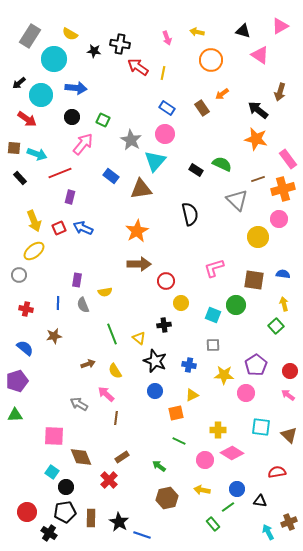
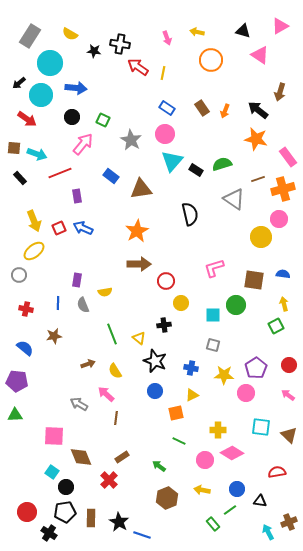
cyan circle at (54, 59): moved 4 px left, 4 px down
orange arrow at (222, 94): moved 3 px right, 17 px down; rotated 32 degrees counterclockwise
pink rectangle at (288, 159): moved 2 px up
cyan triangle at (155, 161): moved 17 px right
green semicircle at (222, 164): rotated 42 degrees counterclockwise
purple rectangle at (70, 197): moved 7 px right, 1 px up; rotated 24 degrees counterclockwise
gray triangle at (237, 200): moved 3 px left, 1 px up; rotated 10 degrees counterclockwise
yellow circle at (258, 237): moved 3 px right
cyan square at (213, 315): rotated 21 degrees counterclockwise
green square at (276, 326): rotated 14 degrees clockwise
gray square at (213, 345): rotated 16 degrees clockwise
blue cross at (189, 365): moved 2 px right, 3 px down
purple pentagon at (256, 365): moved 3 px down
red circle at (290, 371): moved 1 px left, 6 px up
purple pentagon at (17, 381): rotated 25 degrees clockwise
brown hexagon at (167, 498): rotated 10 degrees counterclockwise
green line at (228, 507): moved 2 px right, 3 px down
